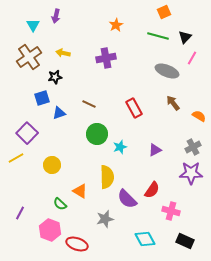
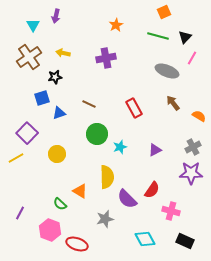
yellow circle: moved 5 px right, 11 px up
